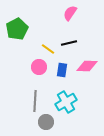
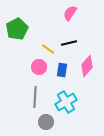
pink diamond: rotated 50 degrees counterclockwise
gray line: moved 4 px up
